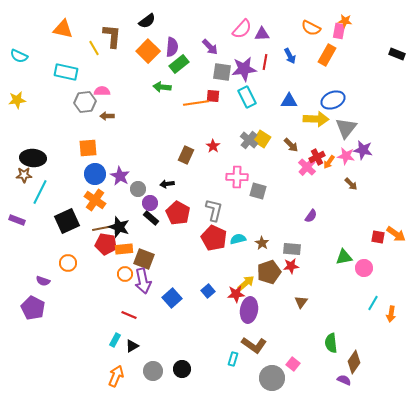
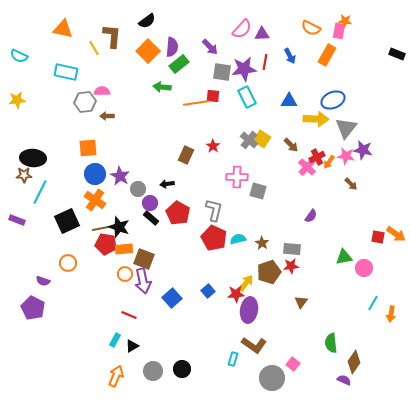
yellow arrow at (246, 283): rotated 12 degrees counterclockwise
